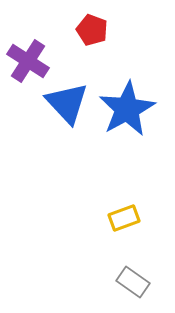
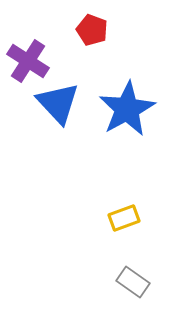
blue triangle: moved 9 px left
